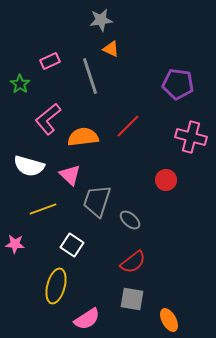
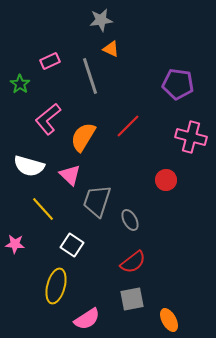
orange semicircle: rotated 52 degrees counterclockwise
yellow line: rotated 68 degrees clockwise
gray ellipse: rotated 20 degrees clockwise
gray square: rotated 20 degrees counterclockwise
